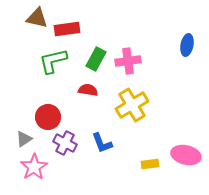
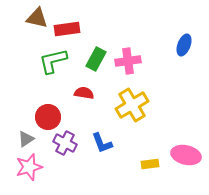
blue ellipse: moved 3 px left; rotated 10 degrees clockwise
red semicircle: moved 4 px left, 3 px down
gray triangle: moved 2 px right
pink star: moved 5 px left; rotated 16 degrees clockwise
